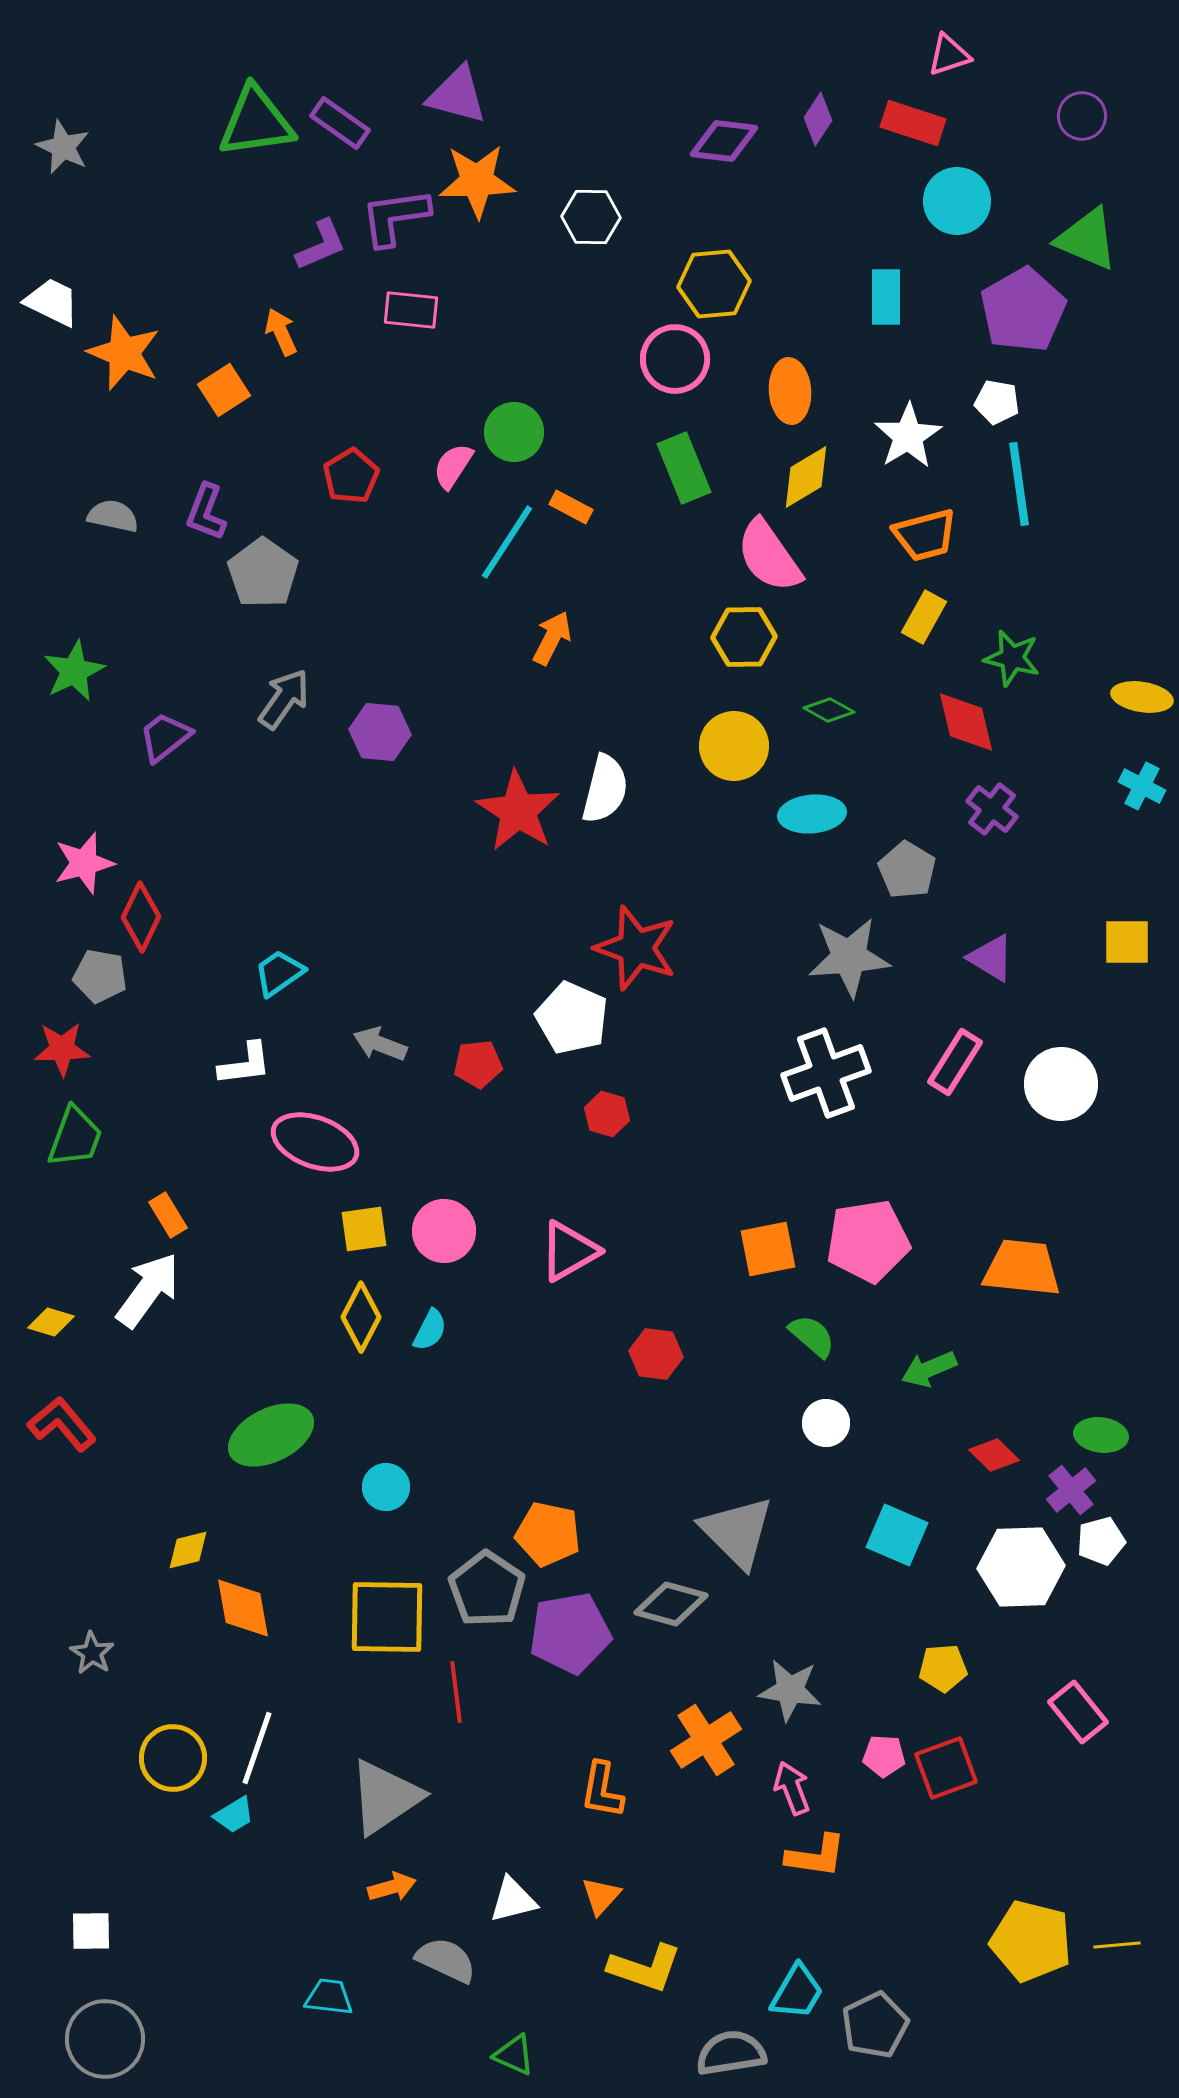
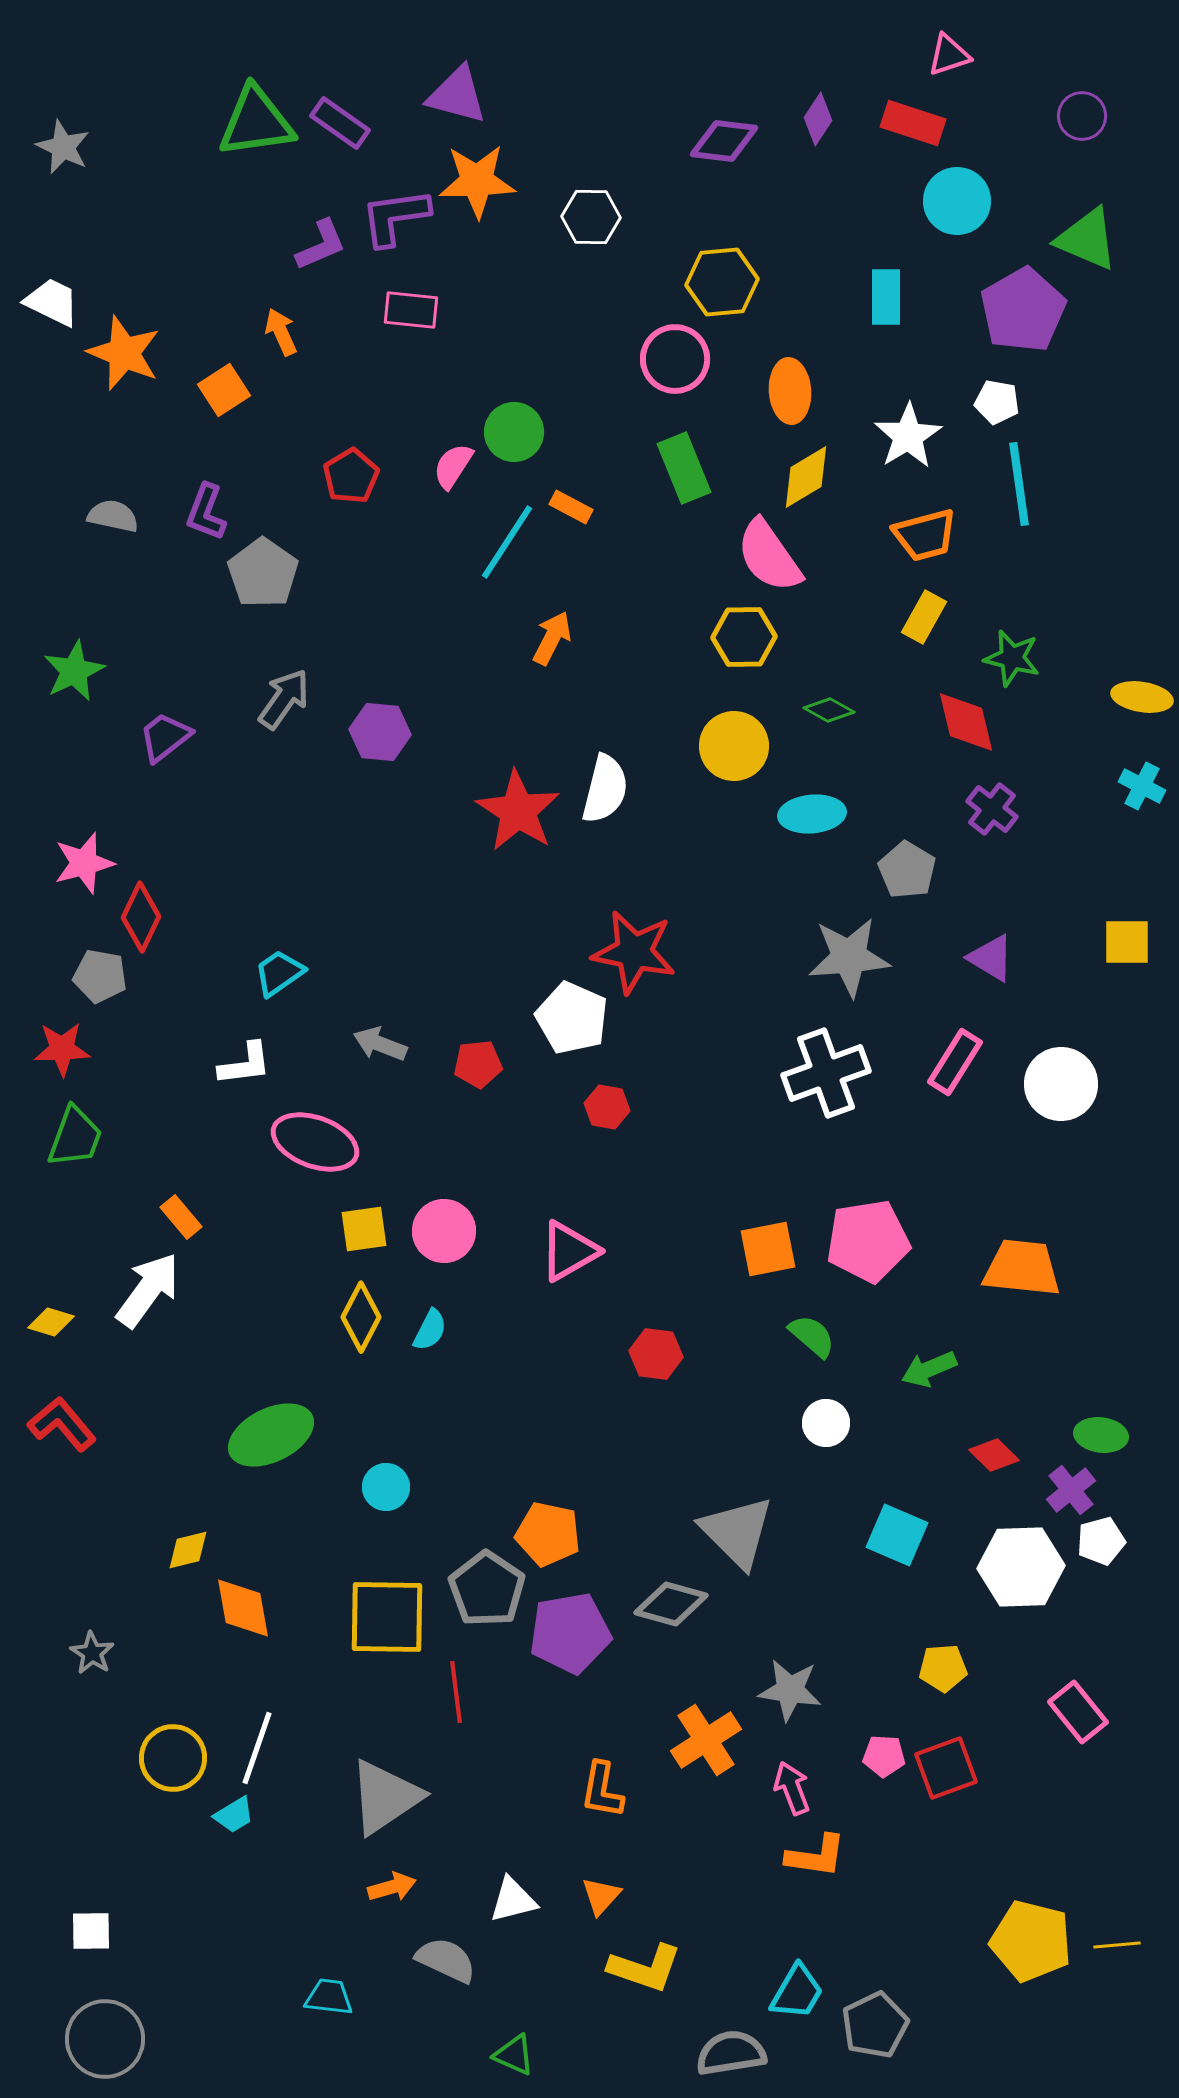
yellow hexagon at (714, 284): moved 8 px right, 2 px up
red star at (636, 948): moved 2 px left, 4 px down; rotated 8 degrees counterclockwise
red hexagon at (607, 1114): moved 7 px up; rotated 6 degrees counterclockwise
orange rectangle at (168, 1215): moved 13 px right, 2 px down; rotated 9 degrees counterclockwise
